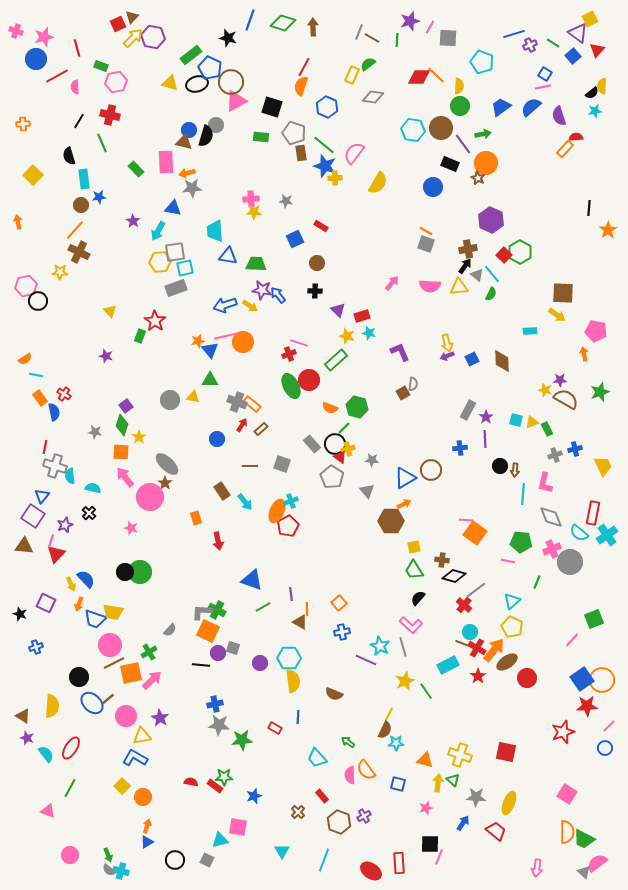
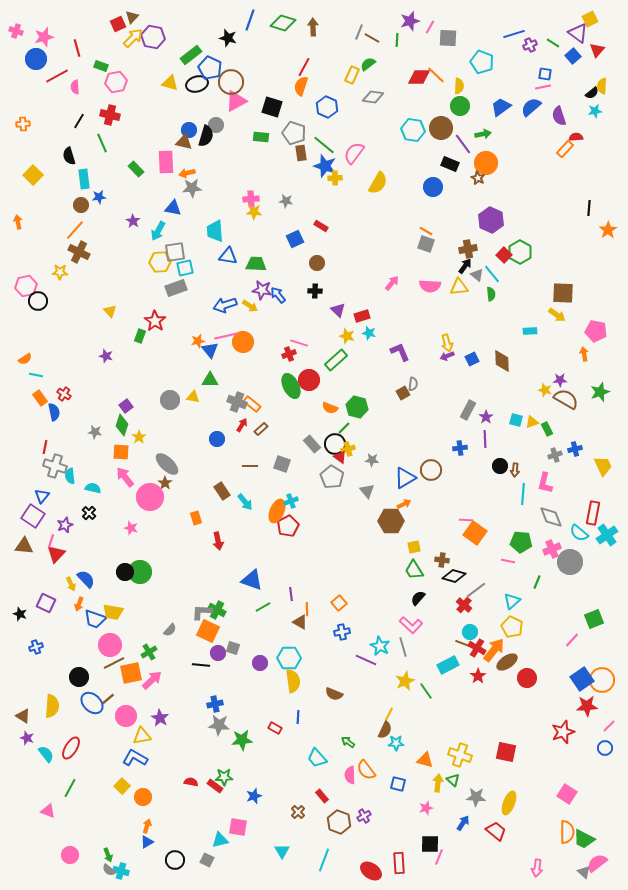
blue square at (545, 74): rotated 24 degrees counterclockwise
green semicircle at (491, 294): rotated 32 degrees counterclockwise
